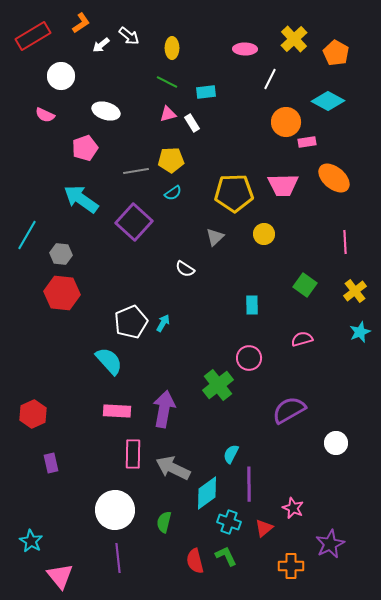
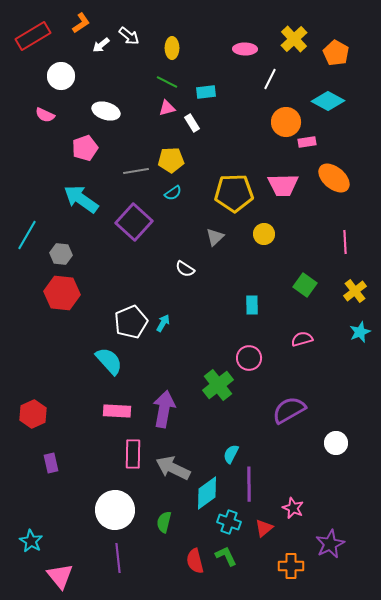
pink triangle at (168, 114): moved 1 px left, 6 px up
